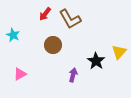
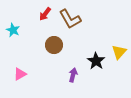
cyan star: moved 5 px up
brown circle: moved 1 px right
